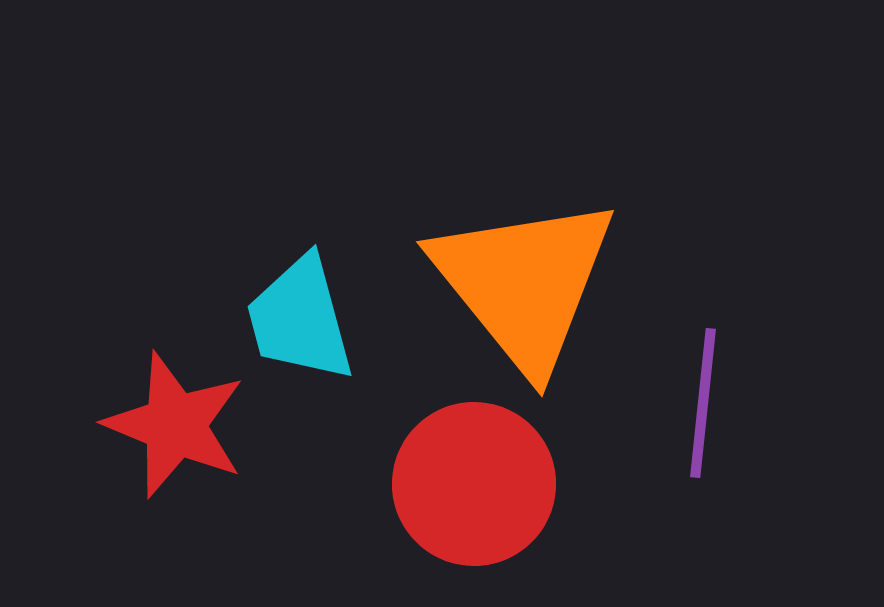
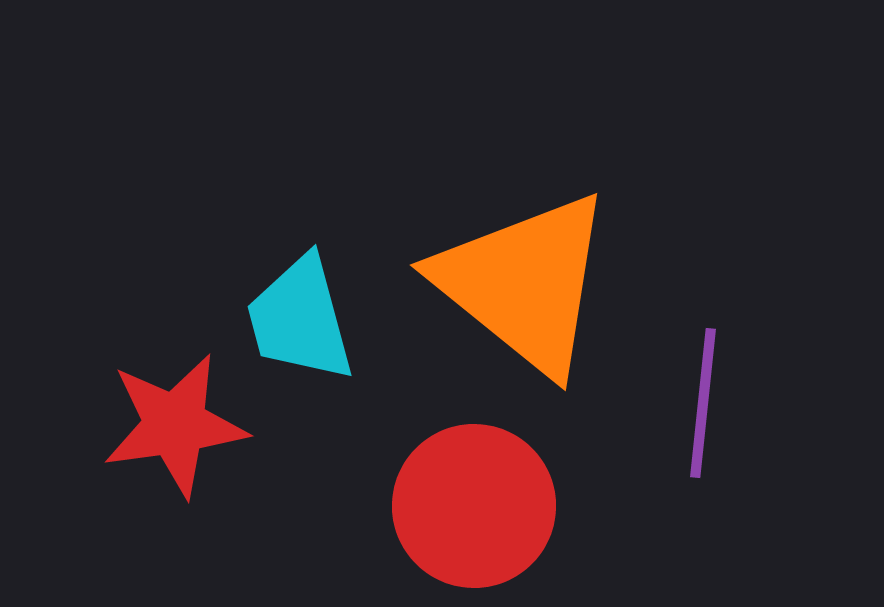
orange triangle: rotated 12 degrees counterclockwise
red star: rotated 30 degrees counterclockwise
red circle: moved 22 px down
